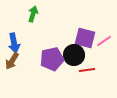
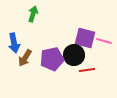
pink line: rotated 49 degrees clockwise
brown arrow: moved 13 px right, 3 px up
